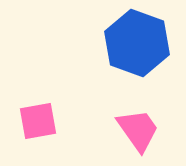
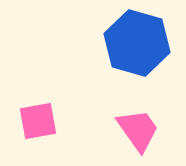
blue hexagon: rotated 4 degrees counterclockwise
